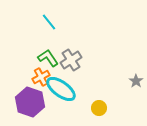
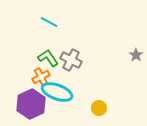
cyan line: rotated 24 degrees counterclockwise
gray cross: rotated 30 degrees counterclockwise
gray star: moved 26 px up
cyan ellipse: moved 4 px left, 3 px down; rotated 16 degrees counterclockwise
purple hexagon: moved 1 px right, 2 px down; rotated 16 degrees clockwise
